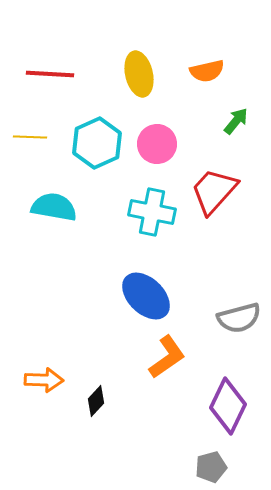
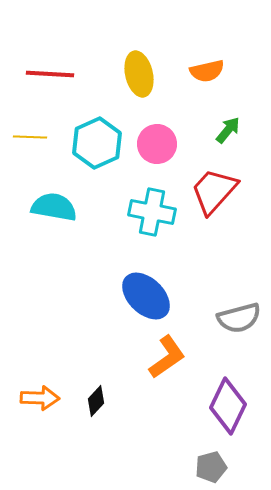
green arrow: moved 8 px left, 9 px down
orange arrow: moved 4 px left, 18 px down
